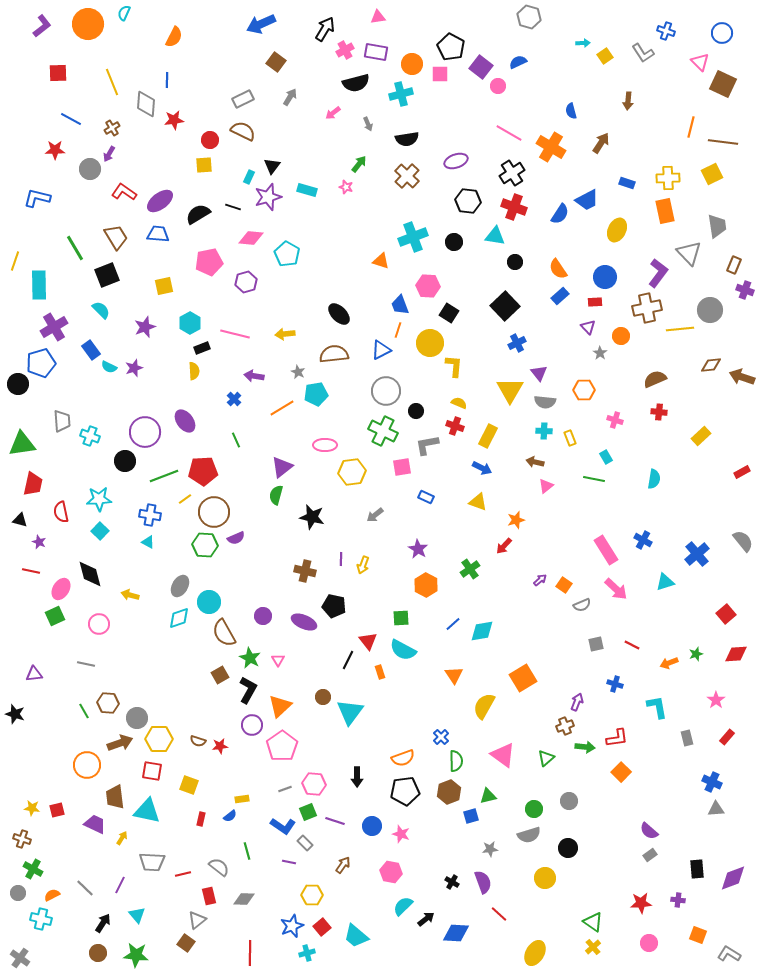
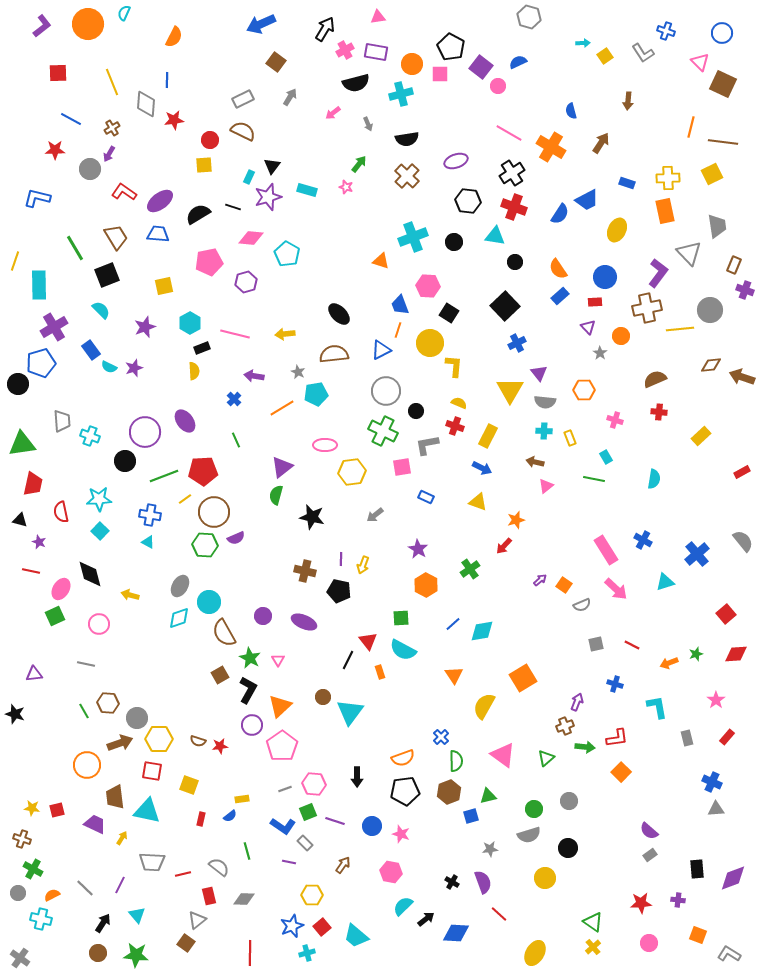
black pentagon at (334, 606): moved 5 px right, 15 px up
